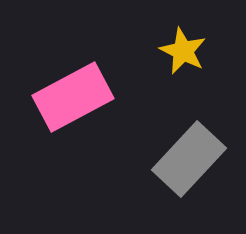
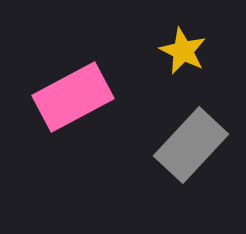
gray rectangle: moved 2 px right, 14 px up
